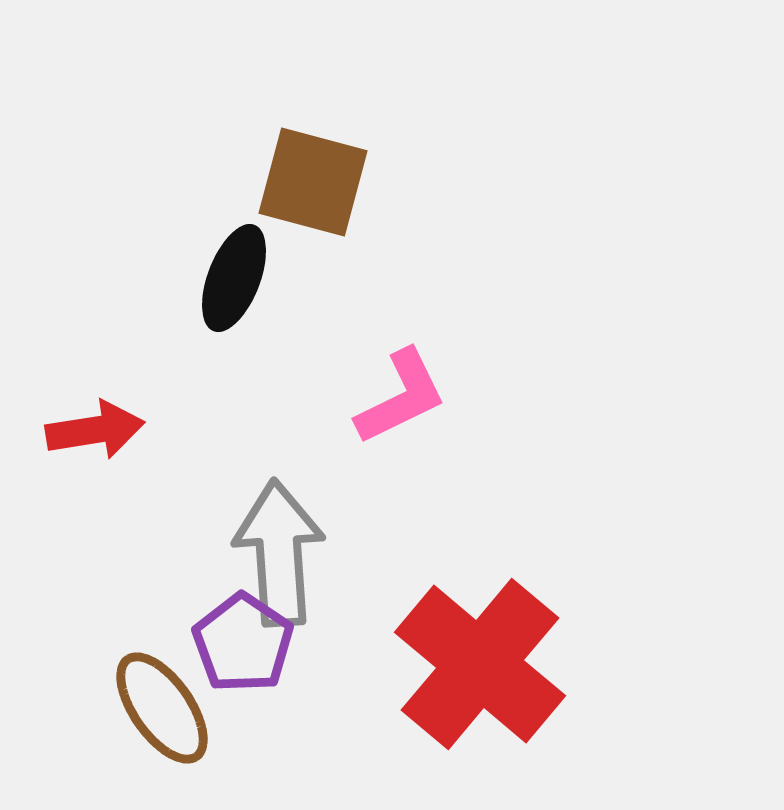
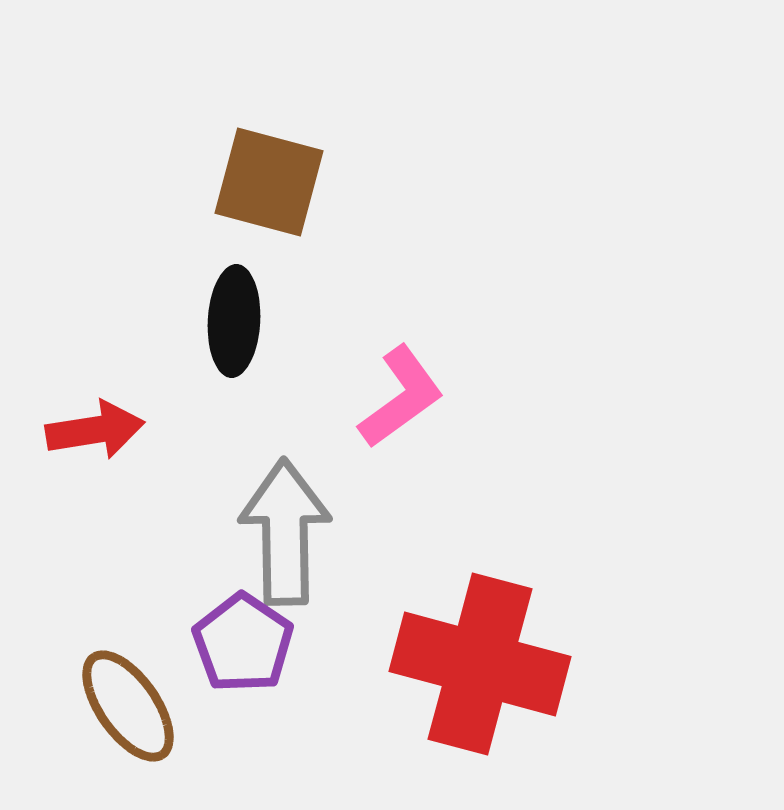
brown square: moved 44 px left
black ellipse: moved 43 px down; rotated 18 degrees counterclockwise
pink L-shape: rotated 10 degrees counterclockwise
gray arrow: moved 6 px right, 21 px up; rotated 3 degrees clockwise
red cross: rotated 25 degrees counterclockwise
brown ellipse: moved 34 px left, 2 px up
